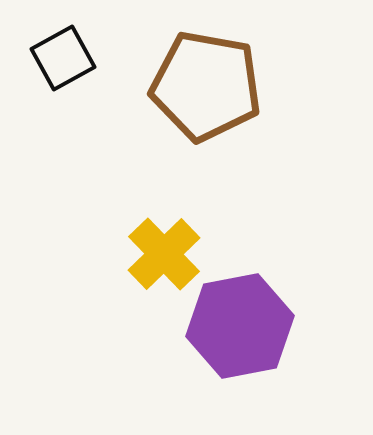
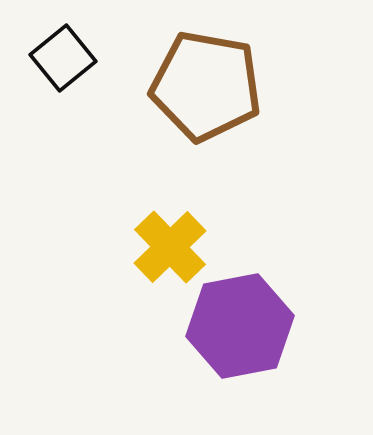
black square: rotated 10 degrees counterclockwise
yellow cross: moved 6 px right, 7 px up
